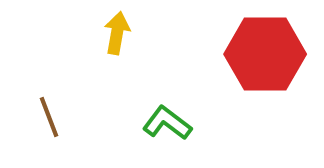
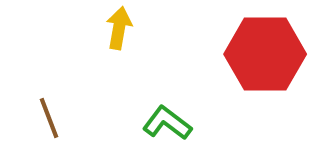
yellow arrow: moved 2 px right, 5 px up
brown line: moved 1 px down
